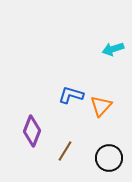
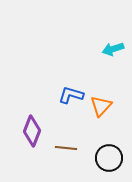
brown line: moved 1 px right, 3 px up; rotated 65 degrees clockwise
